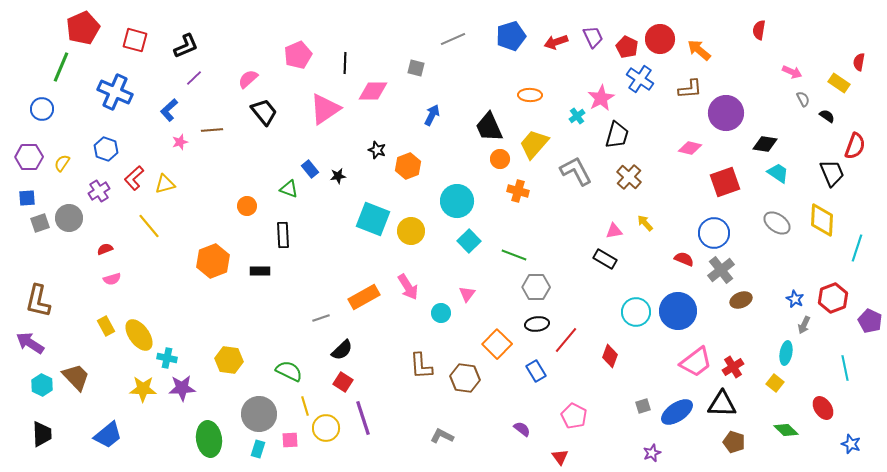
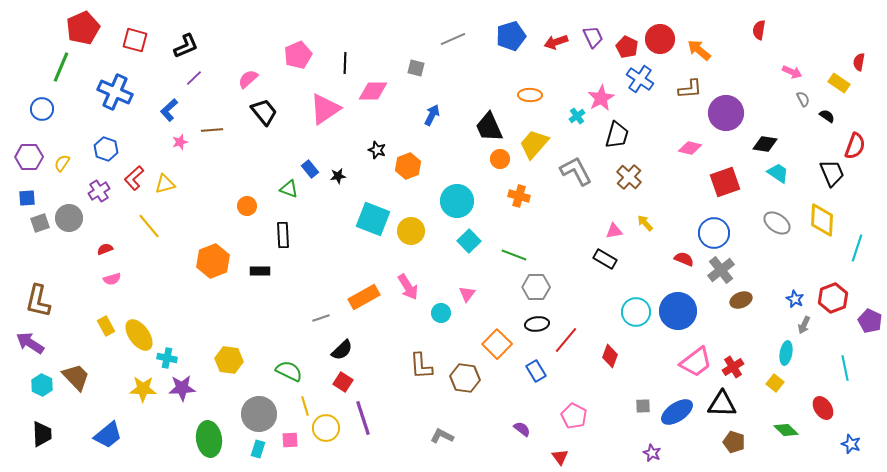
orange cross at (518, 191): moved 1 px right, 5 px down
gray square at (643, 406): rotated 14 degrees clockwise
purple star at (652, 453): rotated 24 degrees counterclockwise
